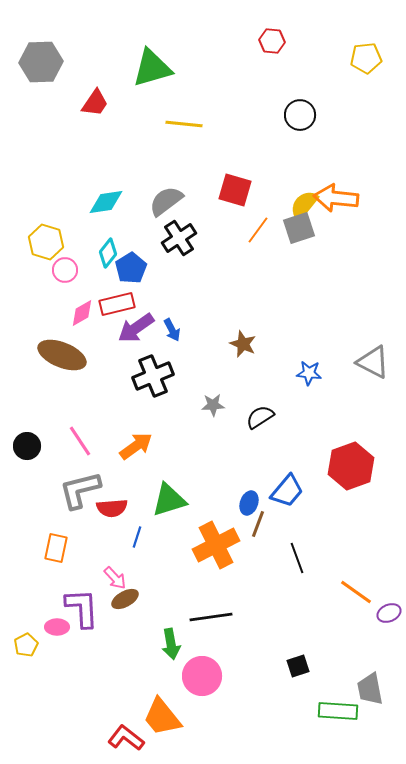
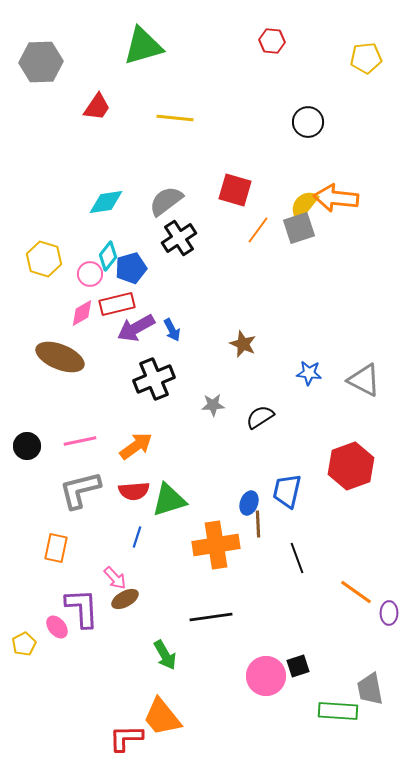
green triangle at (152, 68): moved 9 px left, 22 px up
red trapezoid at (95, 103): moved 2 px right, 4 px down
black circle at (300, 115): moved 8 px right, 7 px down
yellow line at (184, 124): moved 9 px left, 6 px up
yellow hexagon at (46, 242): moved 2 px left, 17 px down
cyan diamond at (108, 253): moved 3 px down
blue pentagon at (131, 268): rotated 16 degrees clockwise
pink circle at (65, 270): moved 25 px right, 4 px down
purple arrow at (136, 328): rotated 6 degrees clockwise
brown ellipse at (62, 355): moved 2 px left, 2 px down
gray triangle at (373, 362): moved 9 px left, 18 px down
black cross at (153, 376): moved 1 px right, 3 px down
pink line at (80, 441): rotated 68 degrees counterclockwise
blue trapezoid at (287, 491): rotated 153 degrees clockwise
red semicircle at (112, 508): moved 22 px right, 17 px up
brown line at (258, 524): rotated 24 degrees counterclockwise
orange cross at (216, 545): rotated 18 degrees clockwise
purple ellipse at (389, 613): rotated 65 degrees counterclockwise
pink ellipse at (57, 627): rotated 50 degrees clockwise
green arrow at (171, 644): moved 6 px left, 11 px down; rotated 20 degrees counterclockwise
yellow pentagon at (26, 645): moved 2 px left, 1 px up
pink circle at (202, 676): moved 64 px right
red L-shape at (126, 738): rotated 39 degrees counterclockwise
